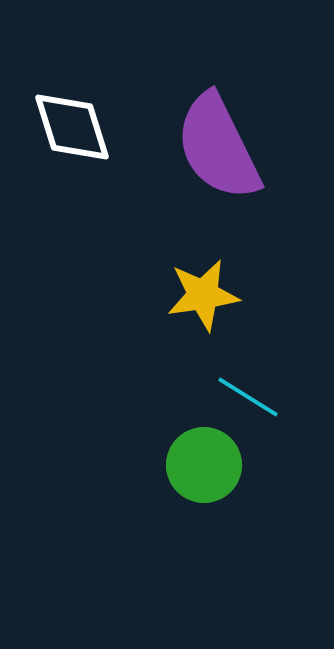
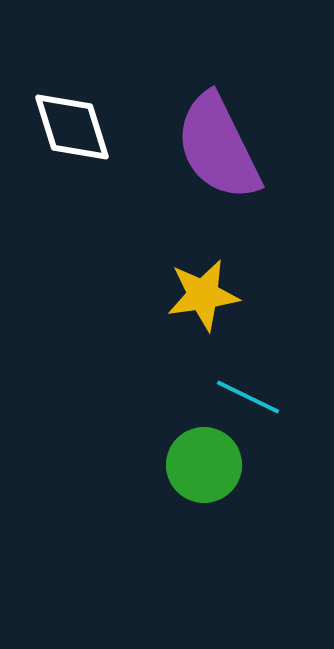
cyan line: rotated 6 degrees counterclockwise
